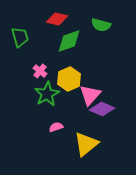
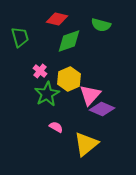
pink semicircle: rotated 48 degrees clockwise
